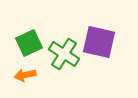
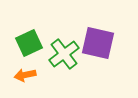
purple square: moved 1 px left, 1 px down
green cross: rotated 20 degrees clockwise
